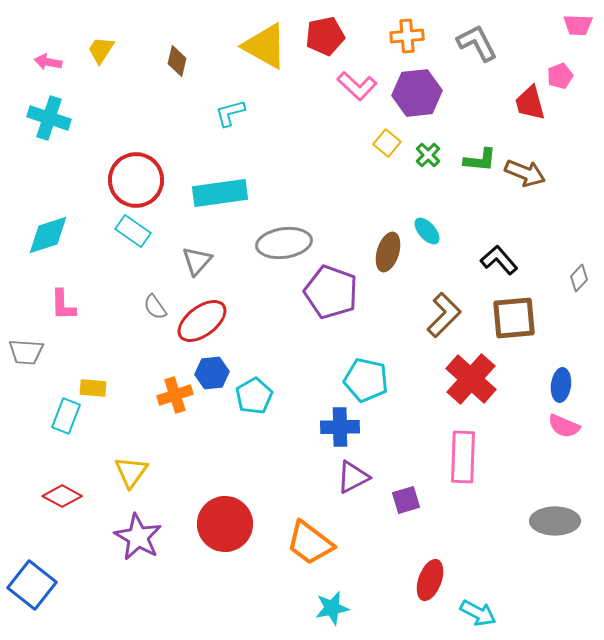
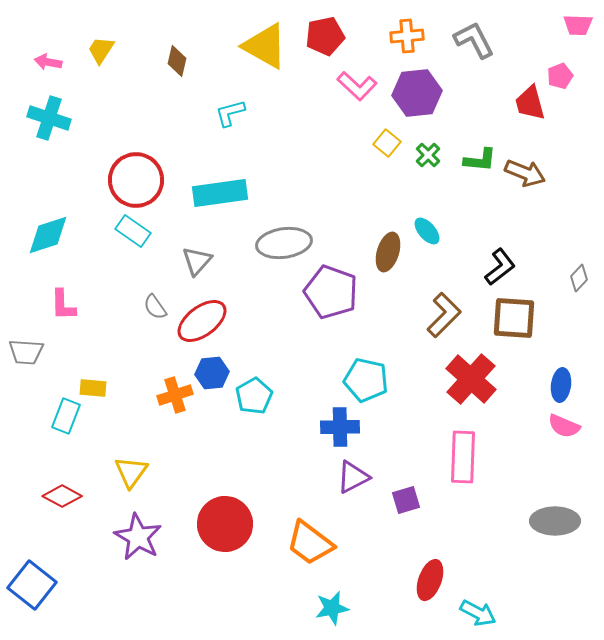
gray L-shape at (477, 43): moved 3 px left, 3 px up
black L-shape at (499, 260): moved 1 px right, 7 px down; rotated 93 degrees clockwise
brown square at (514, 318): rotated 9 degrees clockwise
